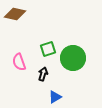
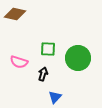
green square: rotated 21 degrees clockwise
green circle: moved 5 px right
pink semicircle: rotated 54 degrees counterclockwise
blue triangle: rotated 16 degrees counterclockwise
